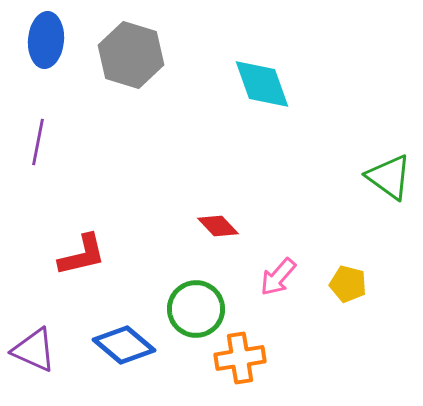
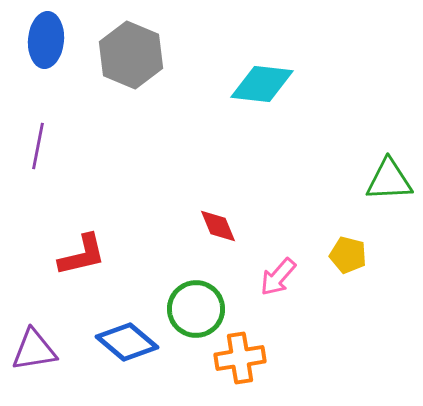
gray hexagon: rotated 6 degrees clockwise
cyan diamond: rotated 64 degrees counterclockwise
purple line: moved 4 px down
green triangle: moved 3 px down; rotated 39 degrees counterclockwise
red diamond: rotated 21 degrees clockwise
yellow pentagon: moved 29 px up
blue diamond: moved 3 px right, 3 px up
purple triangle: rotated 33 degrees counterclockwise
